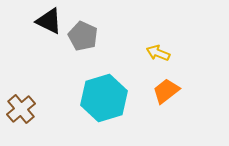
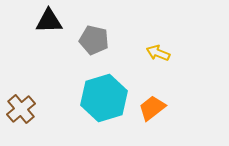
black triangle: rotated 28 degrees counterclockwise
gray pentagon: moved 11 px right, 4 px down; rotated 12 degrees counterclockwise
orange trapezoid: moved 14 px left, 17 px down
